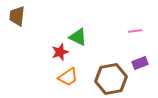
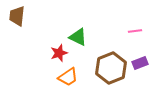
red star: moved 1 px left, 1 px down
brown hexagon: moved 11 px up; rotated 12 degrees counterclockwise
